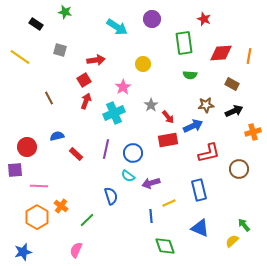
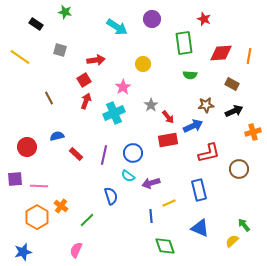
purple line at (106, 149): moved 2 px left, 6 px down
purple square at (15, 170): moved 9 px down
